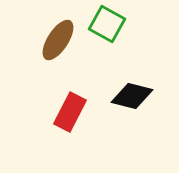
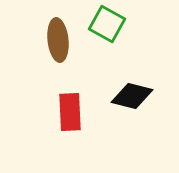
brown ellipse: rotated 39 degrees counterclockwise
red rectangle: rotated 30 degrees counterclockwise
